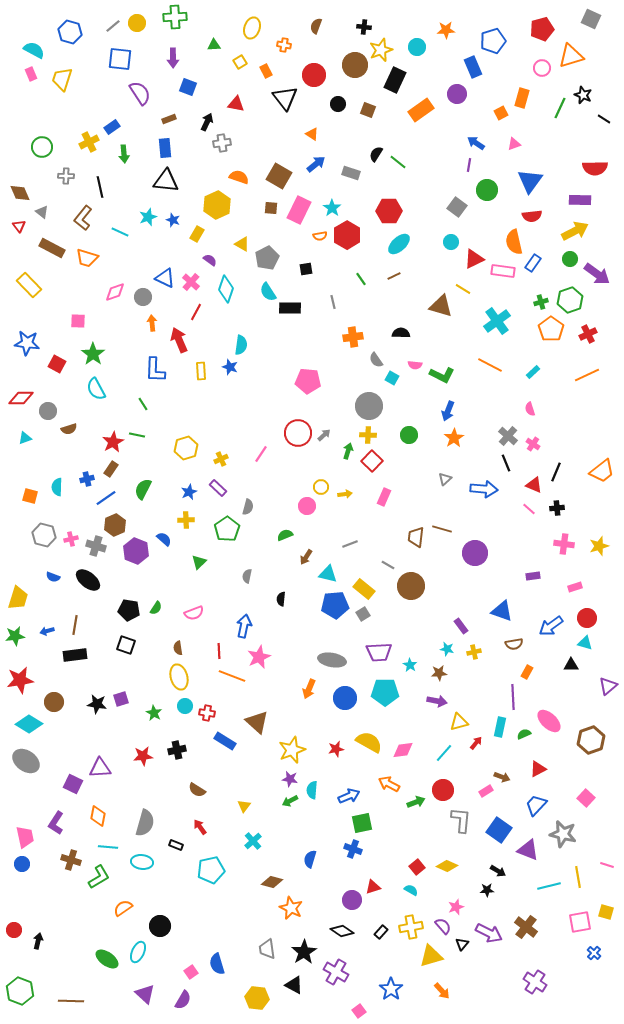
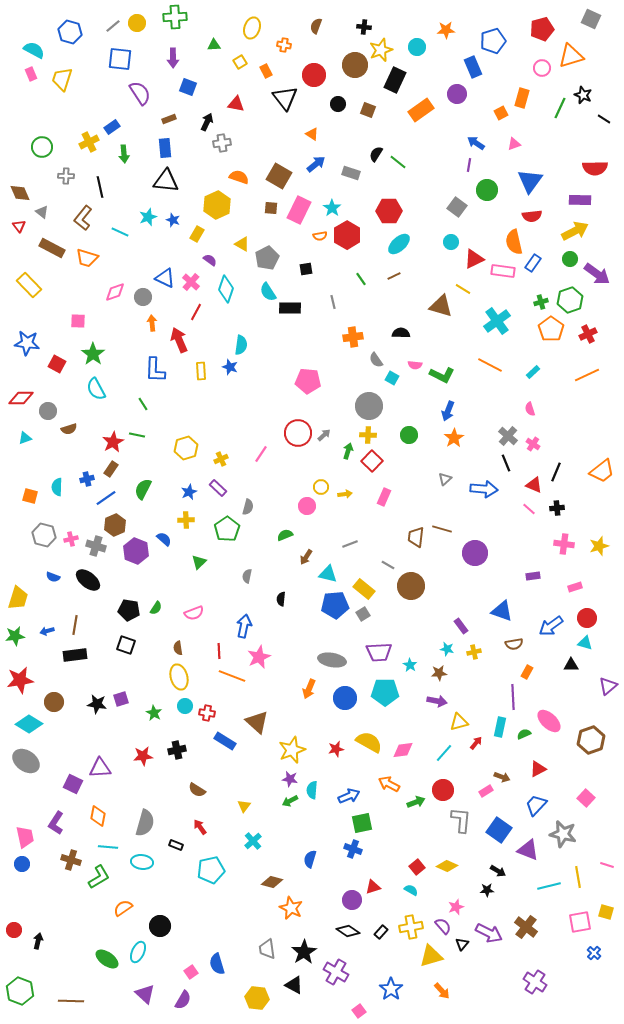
black diamond at (342, 931): moved 6 px right
